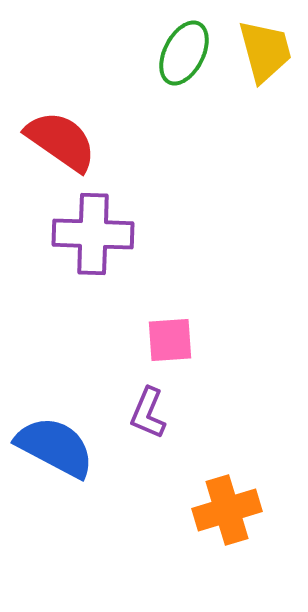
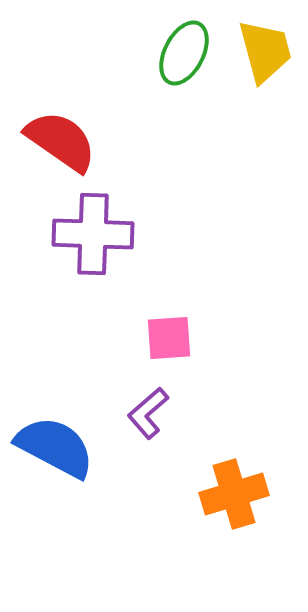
pink square: moved 1 px left, 2 px up
purple L-shape: rotated 26 degrees clockwise
orange cross: moved 7 px right, 16 px up
